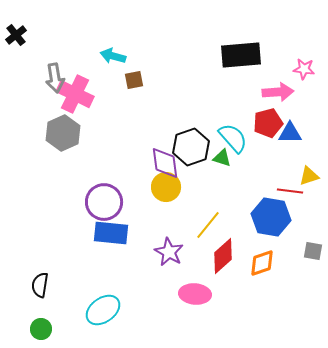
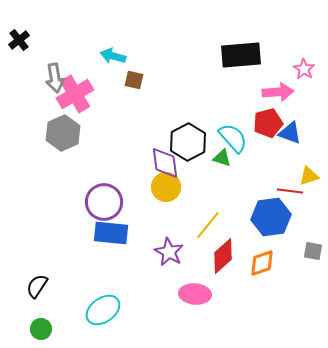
black cross: moved 3 px right, 5 px down
pink star: rotated 25 degrees clockwise
brown square: rotated 24 degrees clockwise
pink cross: rotated 33 degrees clockwise
blue triangle: rotated 20 degrees clockwise
black hexagon: moved 3 px left, 5 px up; rotated 9 degrees counterclockwise
blue hexagon: rotated 18 degrees counterclockwise
black semicircle: moved 3 px left, 1 px down; rotated 25 degrees clockwise
